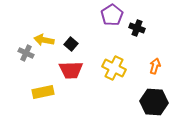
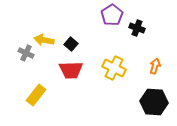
yellow rectangle: moved 7 px left, 3 px down; rotated 40 degrees counterclockwise
